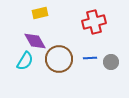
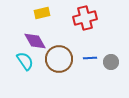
yellow rectangle: moved 2 px right
red cross: moved 9 px left, 4 px up
cyan semicircle: rotated 66 degrees counterclockwise
